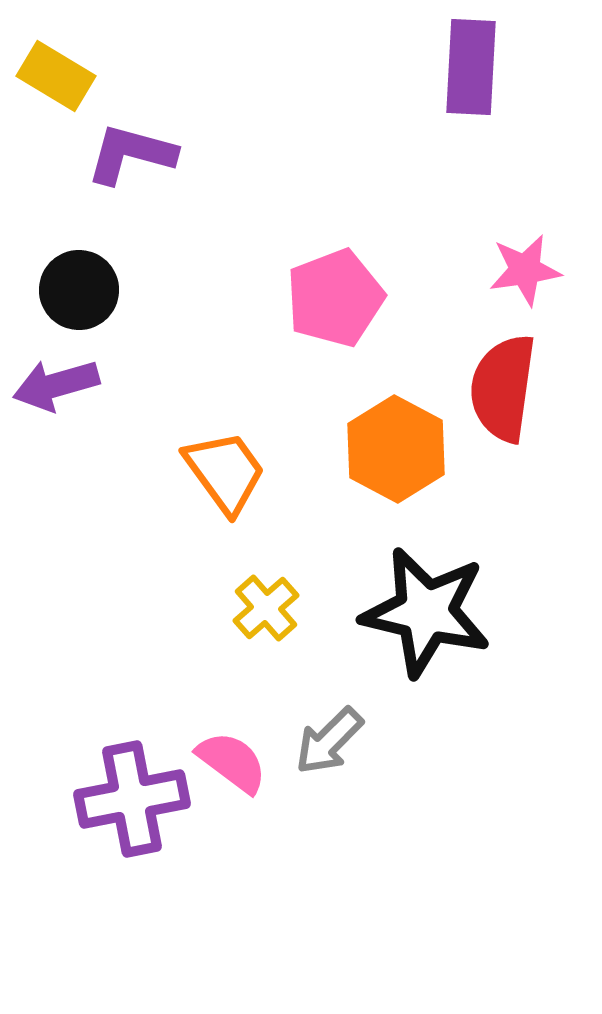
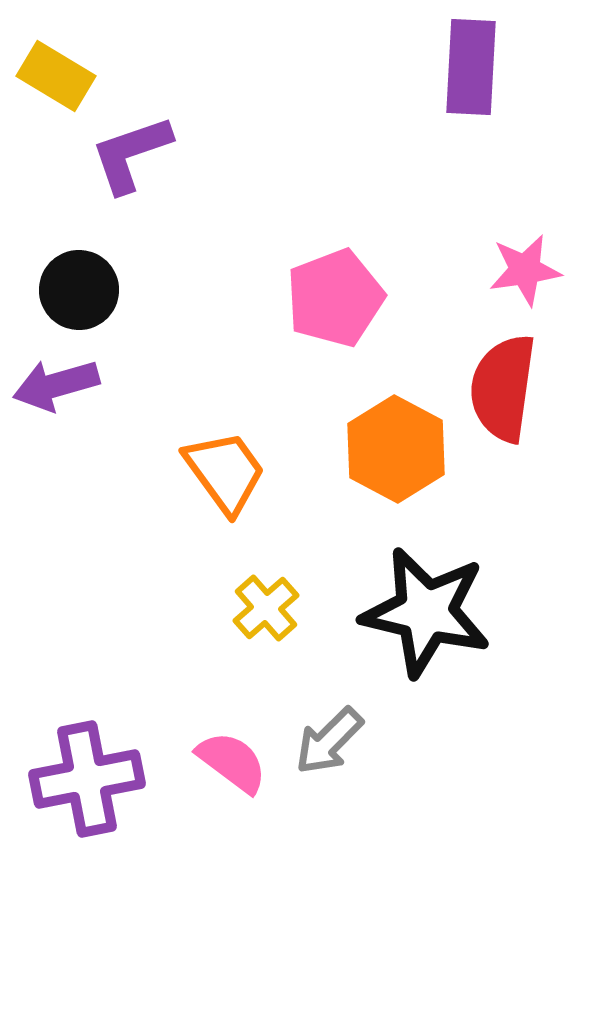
purple L-shape: rotated 34 degrees counterclockwise
purple cross: moved 45 px left, 20 px up
